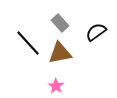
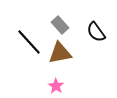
gray rectangle: moved 2 px down
black semicircle: rotated 90 degrees counterclockwise
black line: moved 1 px right, 1 px up
